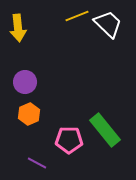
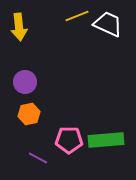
white trapezoid: rotated 20 degrees counterclockwise
yellow arrow: moved 1 px right, 1 px up
orange hexagon: rotated 10 degrees clockwise
green rectangle: moved 1 px right, 10 px down; rotated 56 degrees counterclockwise
purple line: moved 1 px right, 5 px up
